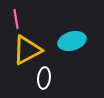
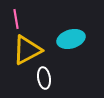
cyan ellipse: moved 1 px left, 2 px up
white ellipse: rotated 15 degrees counterclockwise
